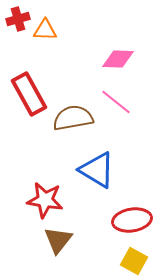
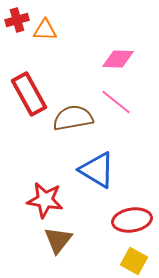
red cross: moved 1 px left, 1 px down
